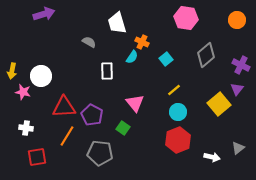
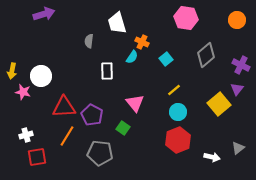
gray semicircle: moved 1 px up; rotated 112 degrees counterclockwise
white cross: moved 7 px down; rotated 24 degrees counterclockwise
